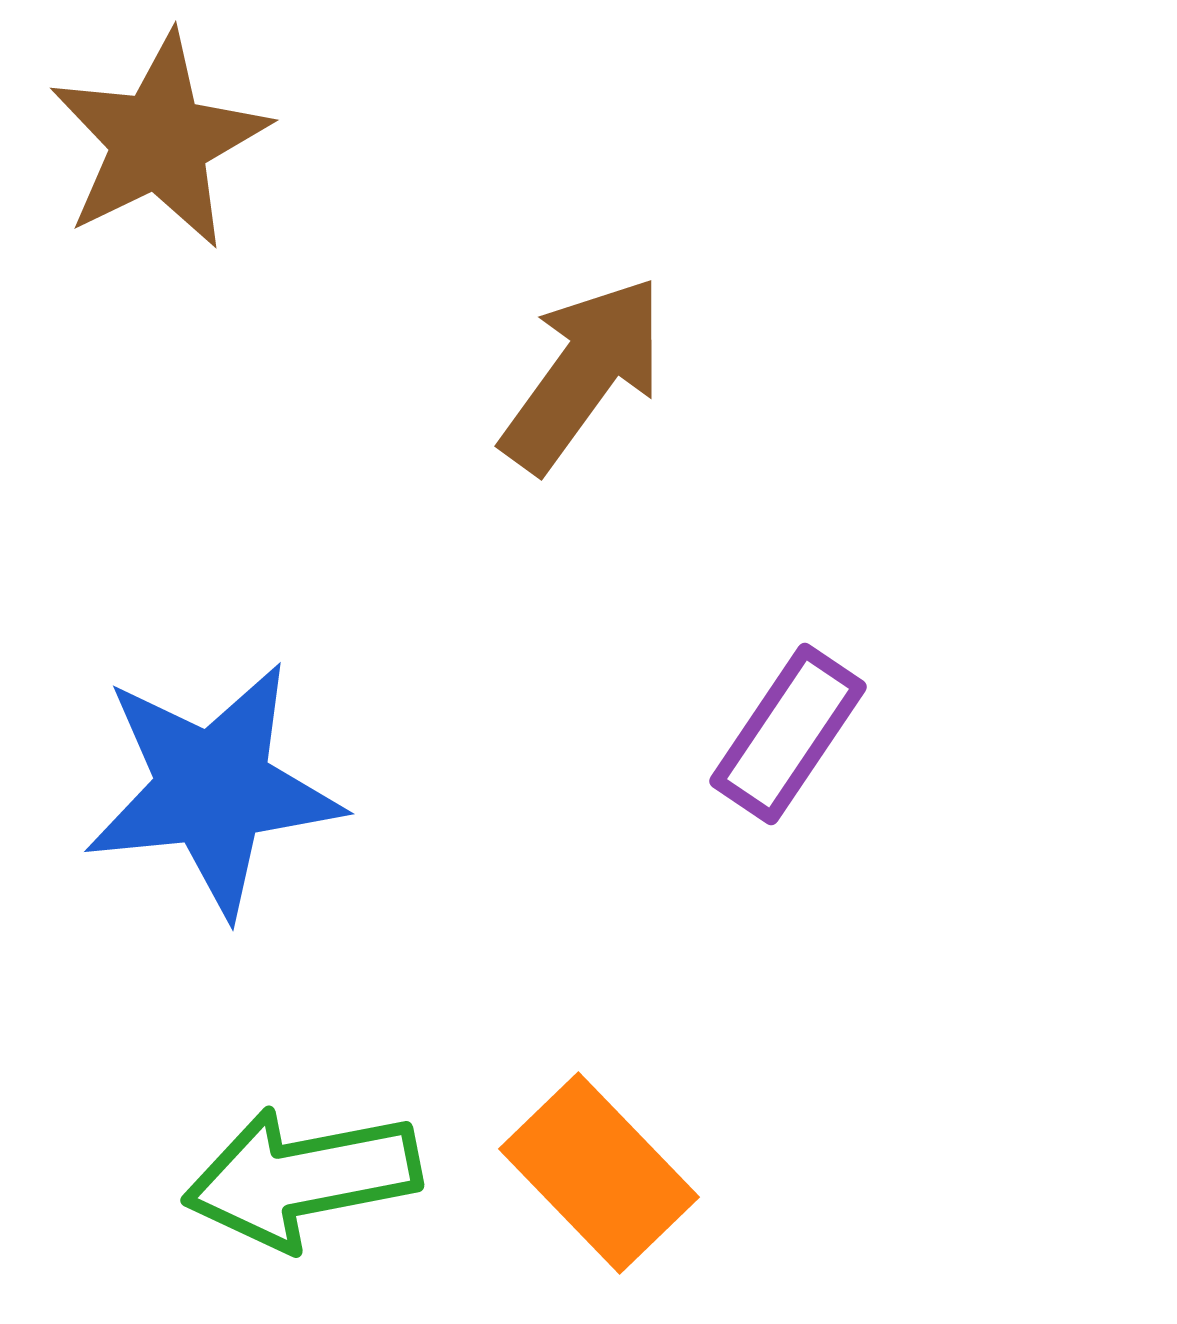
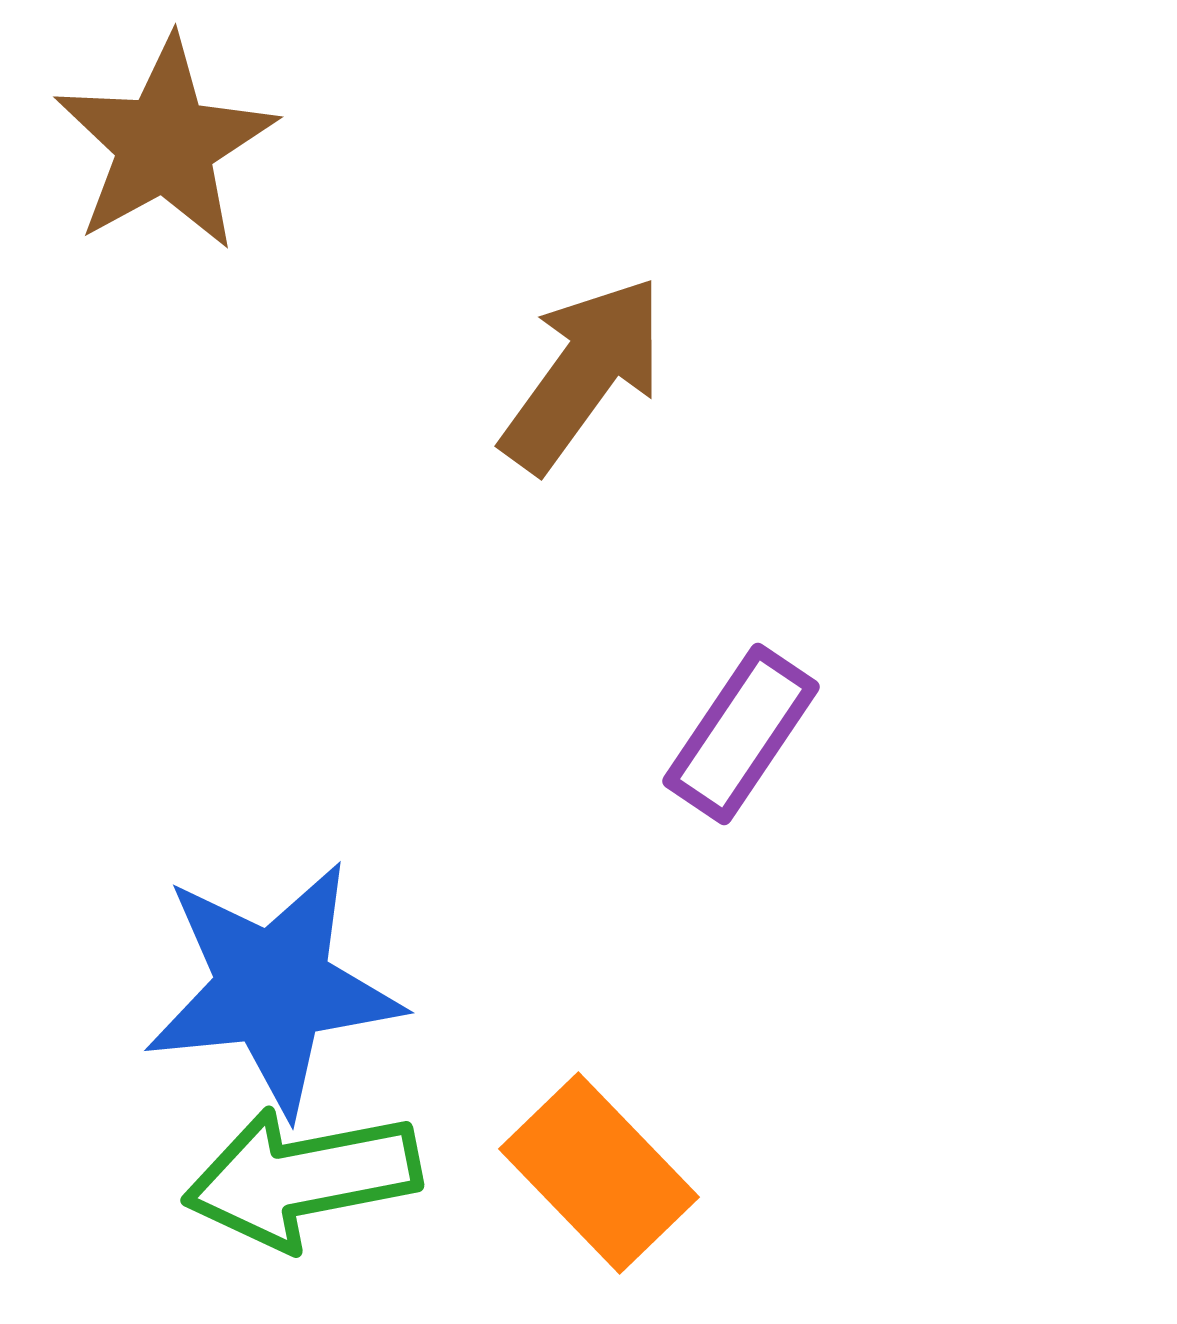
brown star: moved 6 px right, 3 px down; rotated 3 degrees counterclockwise
purple rectangle: moved 47 px left
blue star: moved 60 px right, 199 px down
